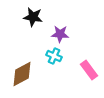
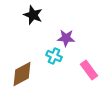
black star: moved 2 px up; rotated 12 degrees clockwise
purple star: moved 6 px right, 4 px down
